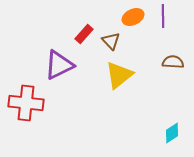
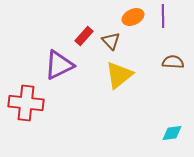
red rectangle: moved 2 px down
cyan diamond: rotated 25 degrees clockwise
